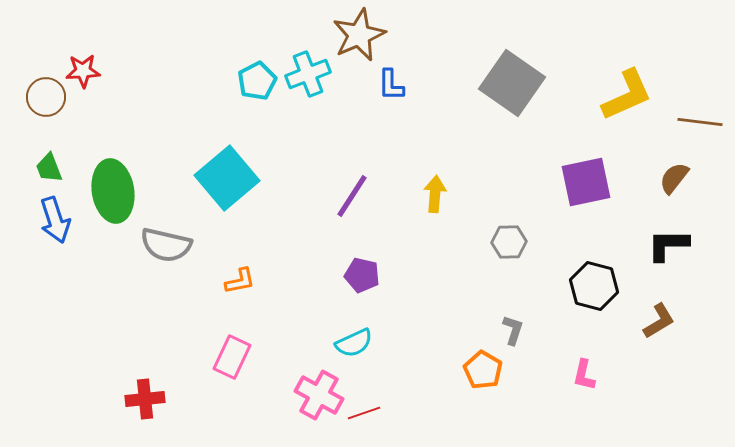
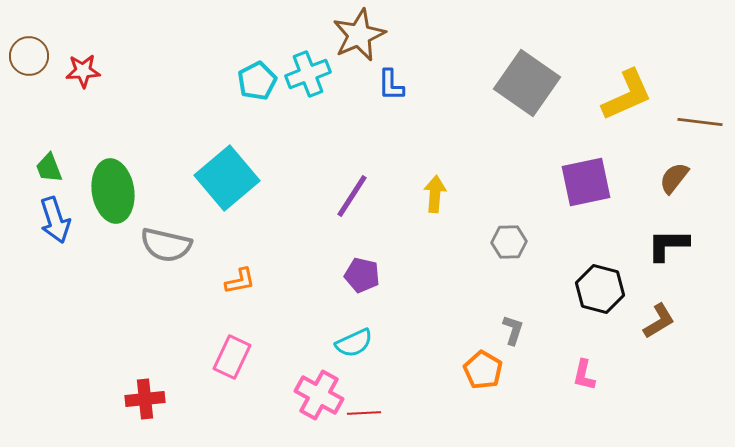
gray square: moved 15 px right
brown circle: moved 17 px left, 41 px up
black hexagon: moved 6 px right, 3 px down
red line: rotated 16 degrees clockwise
